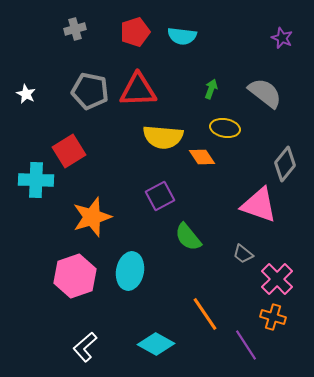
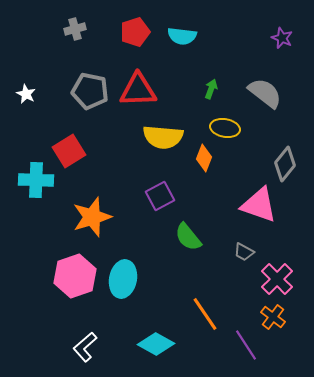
orange diamond: moved 2 px right, 1 px down; rotated 56 degrees clockwise
gray trapezoid: moved 1 px right, 2 px up; rotated 10 degrees counterclockwise
cyan ellipse: moved 7 px left, 8 px down
orange cross: rotated 20 degrees clockwise
